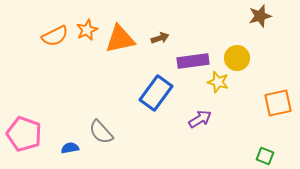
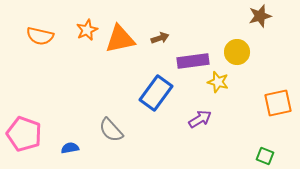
orange semicircle: moved 15 px left; rotated 40 degrees clockwise
yellow circle: moved 6 px up
gray semicircle: moved 10 px right, 2 px up
